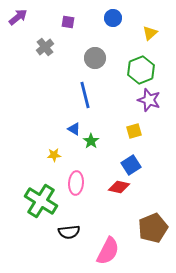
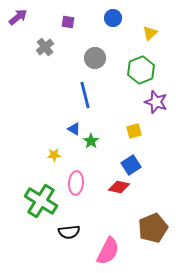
purple star: moved 7 px right, 2 px down
